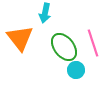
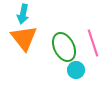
cyan arrow: moved 22 px left, 1 px down
orange triangle: moved 4 px right
green ellipse: rotated 12 degrees clockwise
